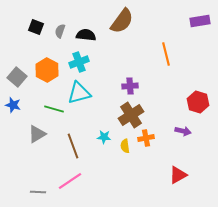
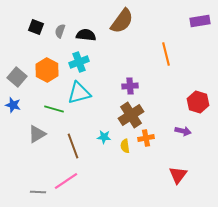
red triangle: rotated 24 degrees counterclockwise
pink line: moved 4 px left
